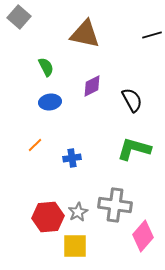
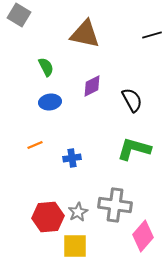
gray square: moved 2 px up; rotated 10 degrees counterclockwise
orange line: rotated 21 degrees clockwise
